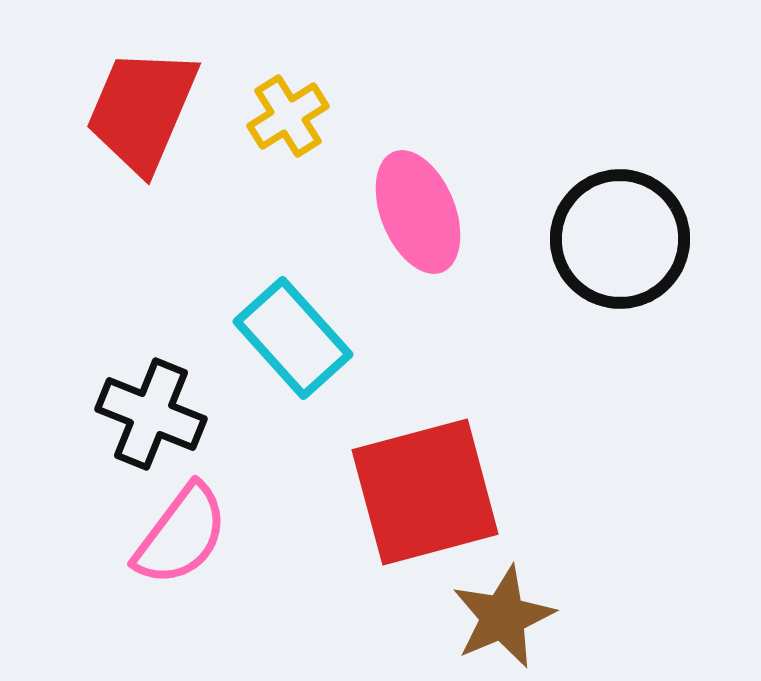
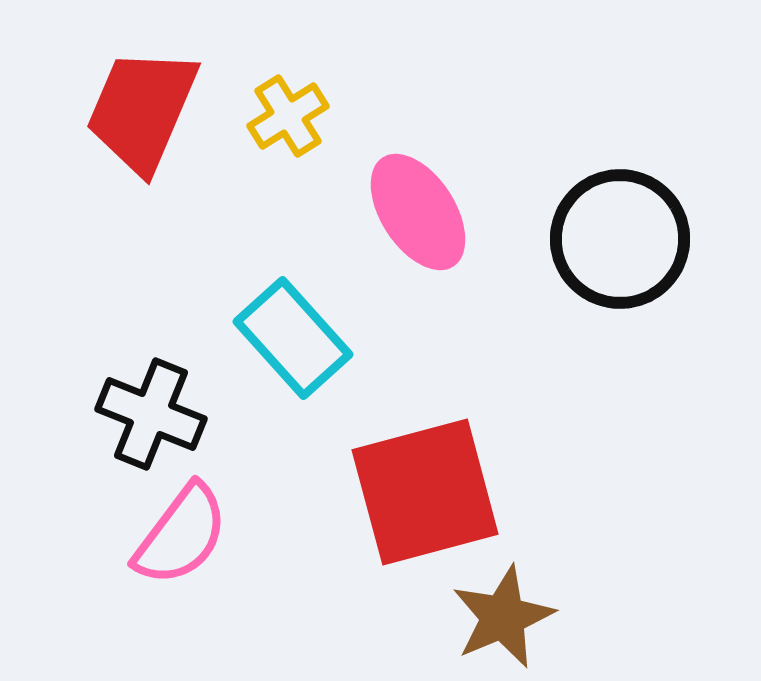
pink ellipse: rotated 11 degrees counterclockwise
